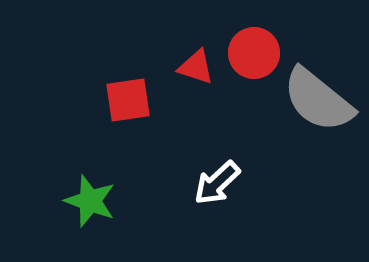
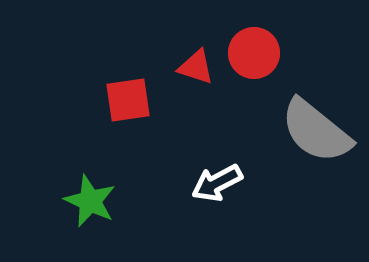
gray semicircle: moved 2 px left, 31 px down
white arrow: rotated 15 degrees clockwise
green star: rotated 4 degrees clockwise
